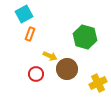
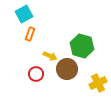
green hexagon: moved 3 px left, 9 px down
